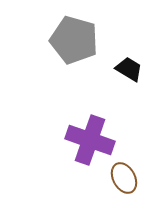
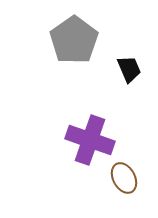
gray pentagon: rotated 21 degrees clockwise
black trapezoid: rotated 36 degrees clockwise
